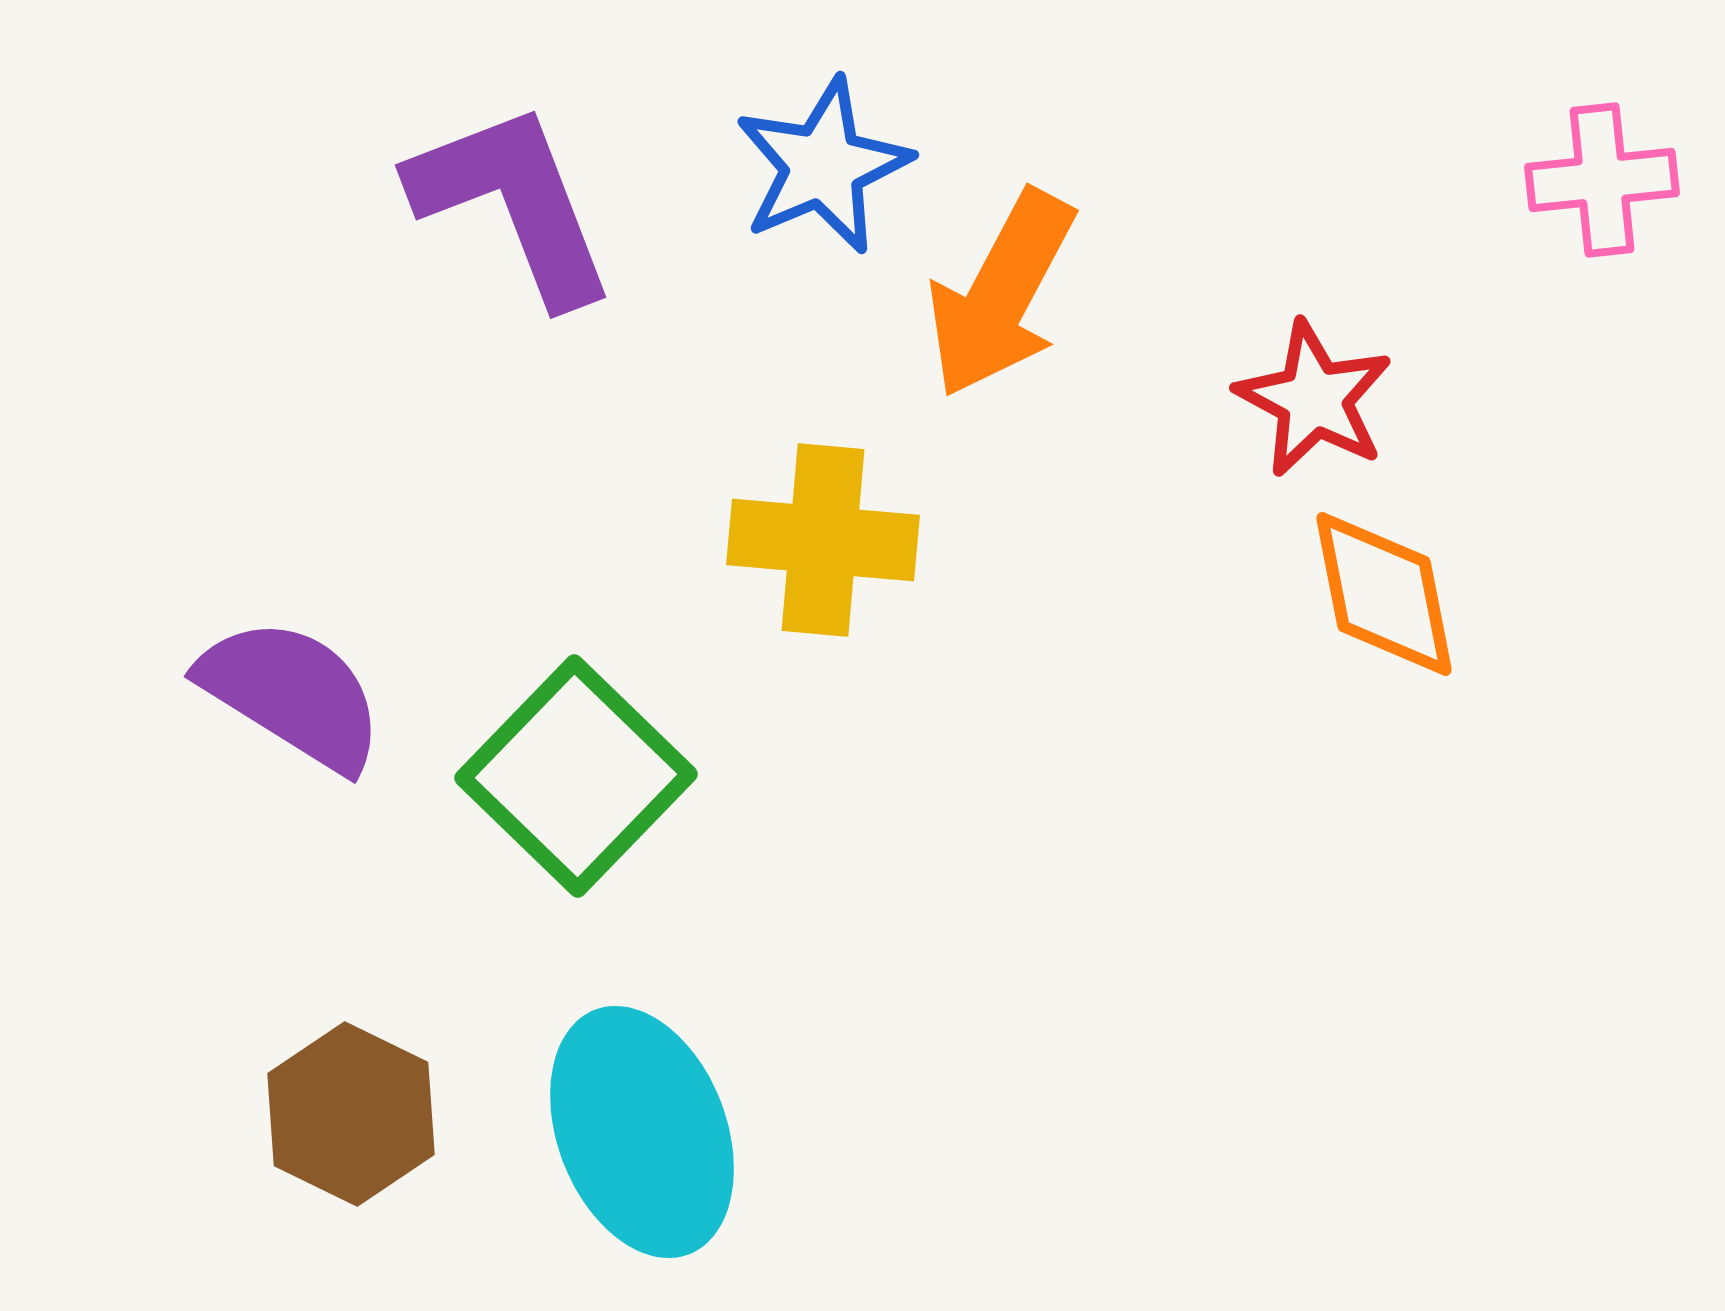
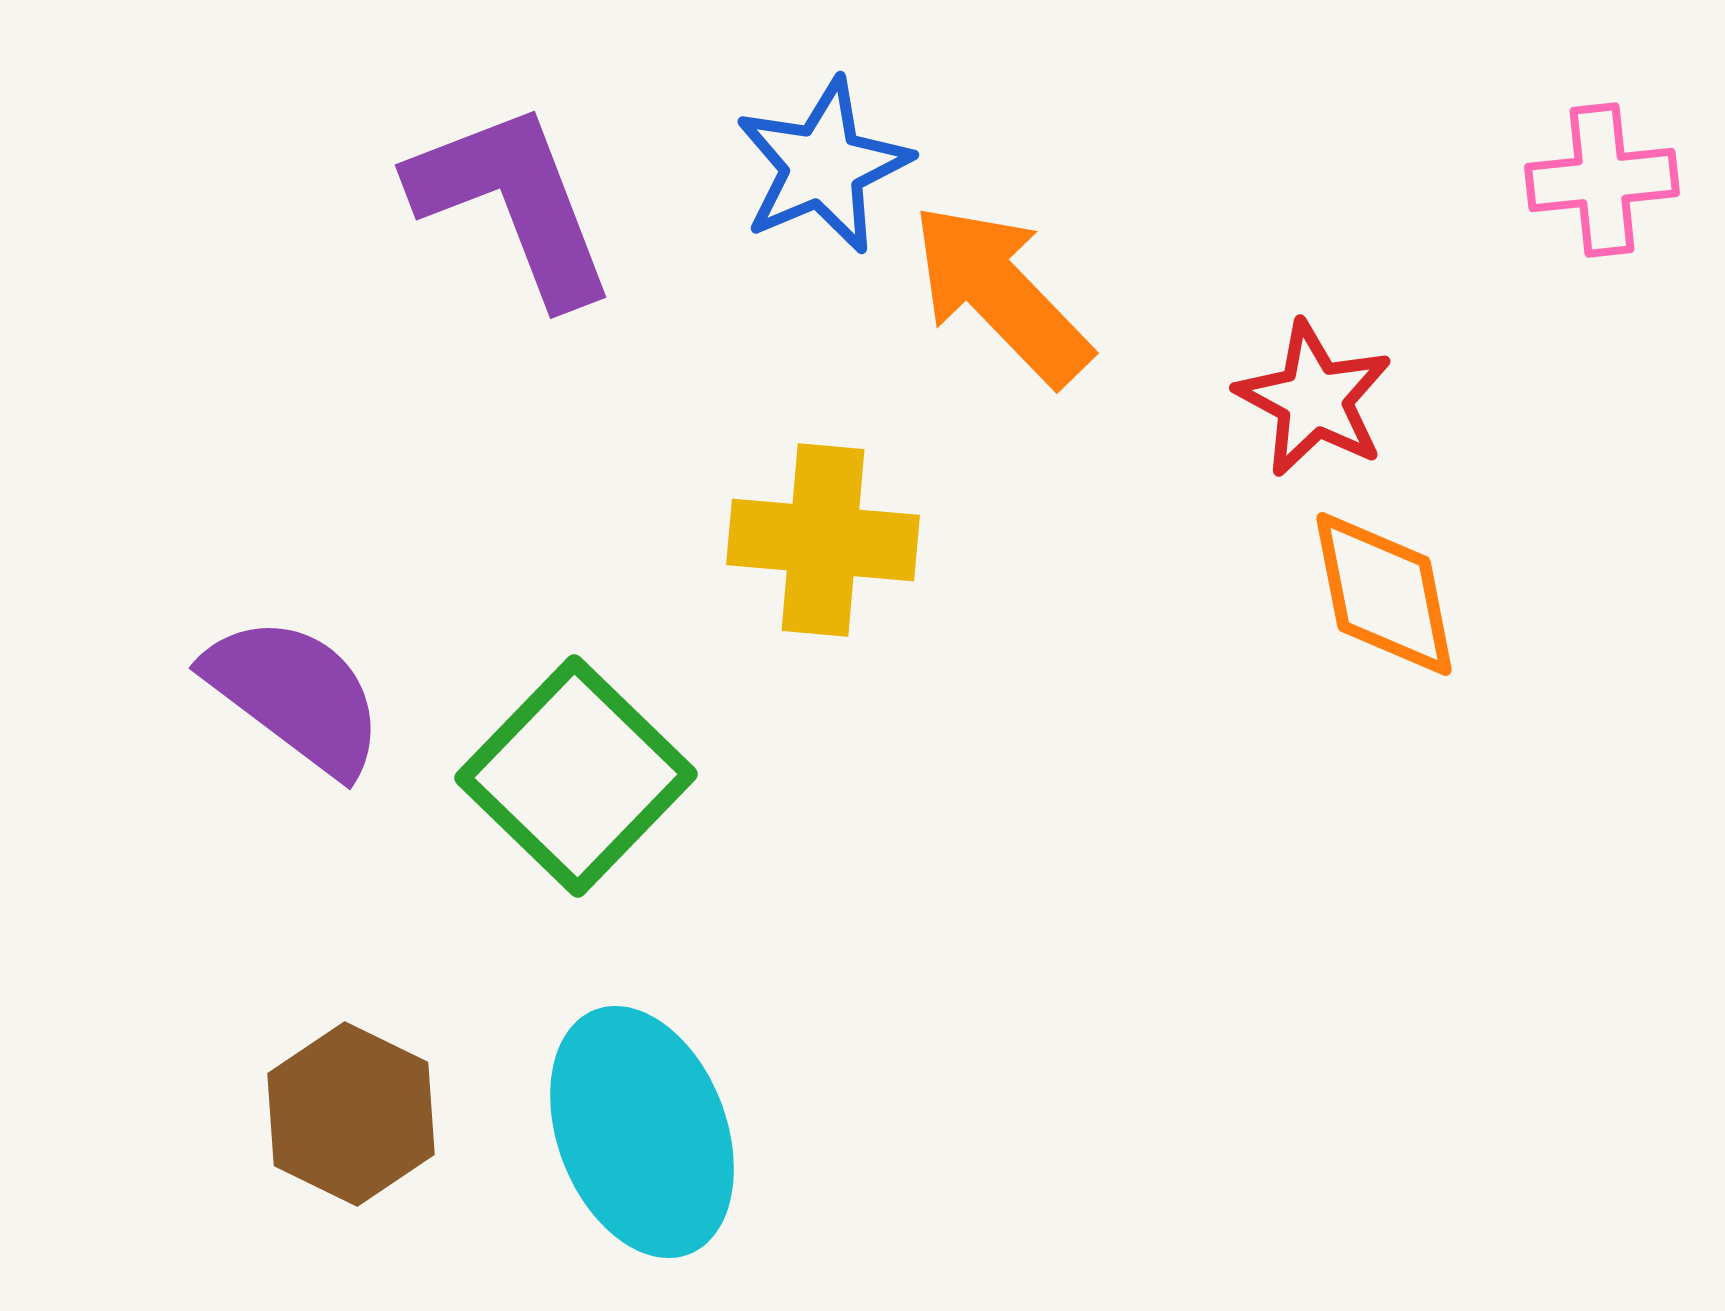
orange arrow: rotated 108 degrees clockwise
purple semicircle: moved 3 px right, 1 px down; rotated 5 degrees clockwise
